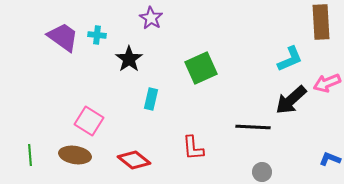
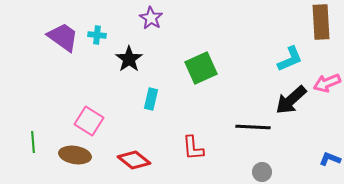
green line: moved 3 px right, 13 px up
